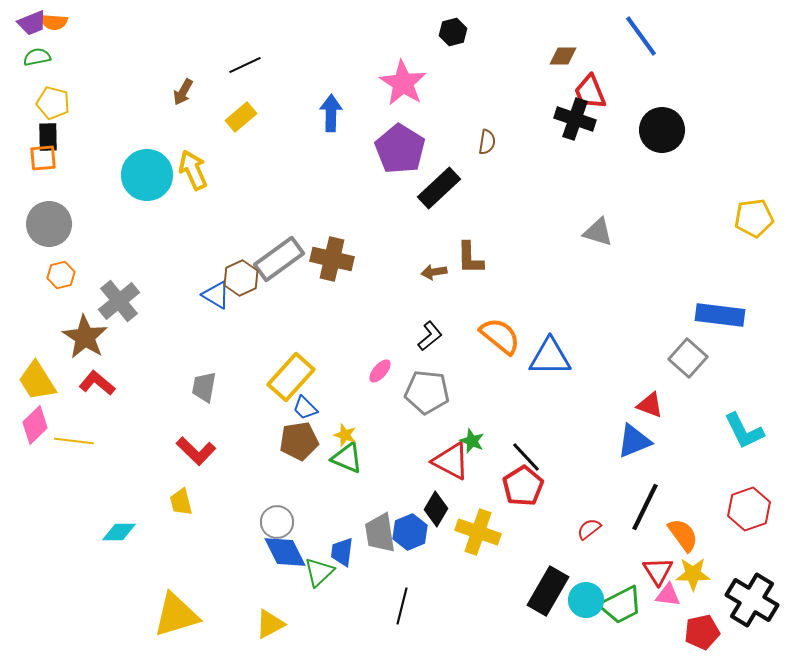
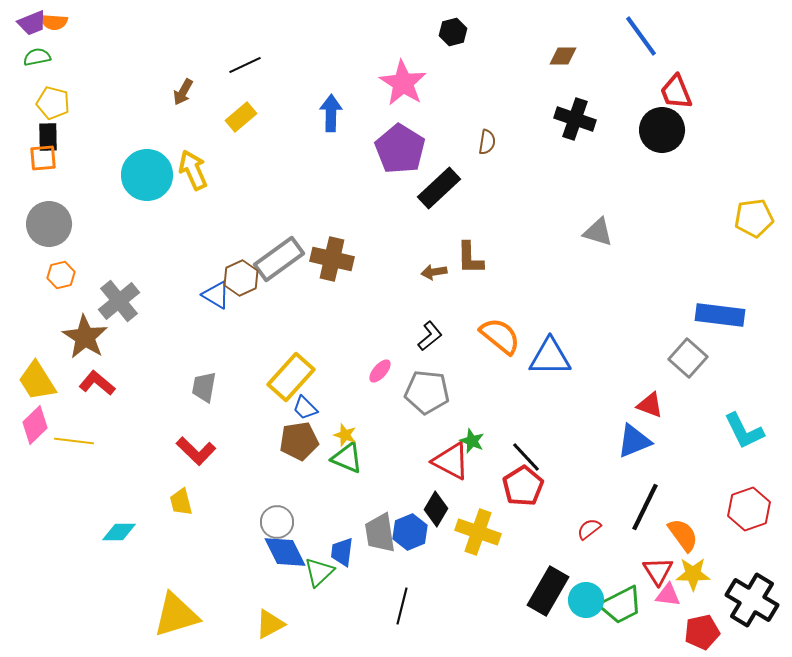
red trapezoid at (590, 92): moved 86 px right
